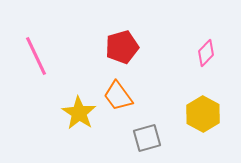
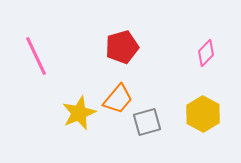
orange trapezoid: moved 3 px down; rotated 104 degrees counterclockwise
yellow star: rotated 16 degrees clockwise
gray square: moved 16 px up
